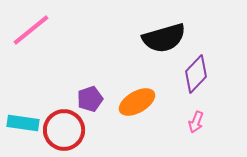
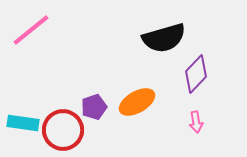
purple pentagon: moved 4 px right, 8 px down
pink arrow: rotated 30 degrees counterclockwise
red circle: moved 1 px left
